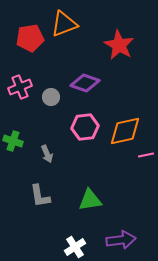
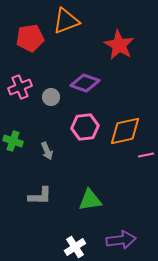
orange triangle: moved 2 px right, 3 px up
gray arrow: moved 3 px up
gray L-shape: rotated 80 degrees counterclockwise
